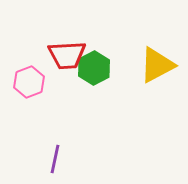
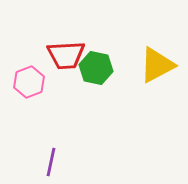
red trapezoid: moved 1 px left
green hexagon: moved 2 px right; rotated 20 degrees counterclockwise
purple line: moved 4 px left, 3 px down
